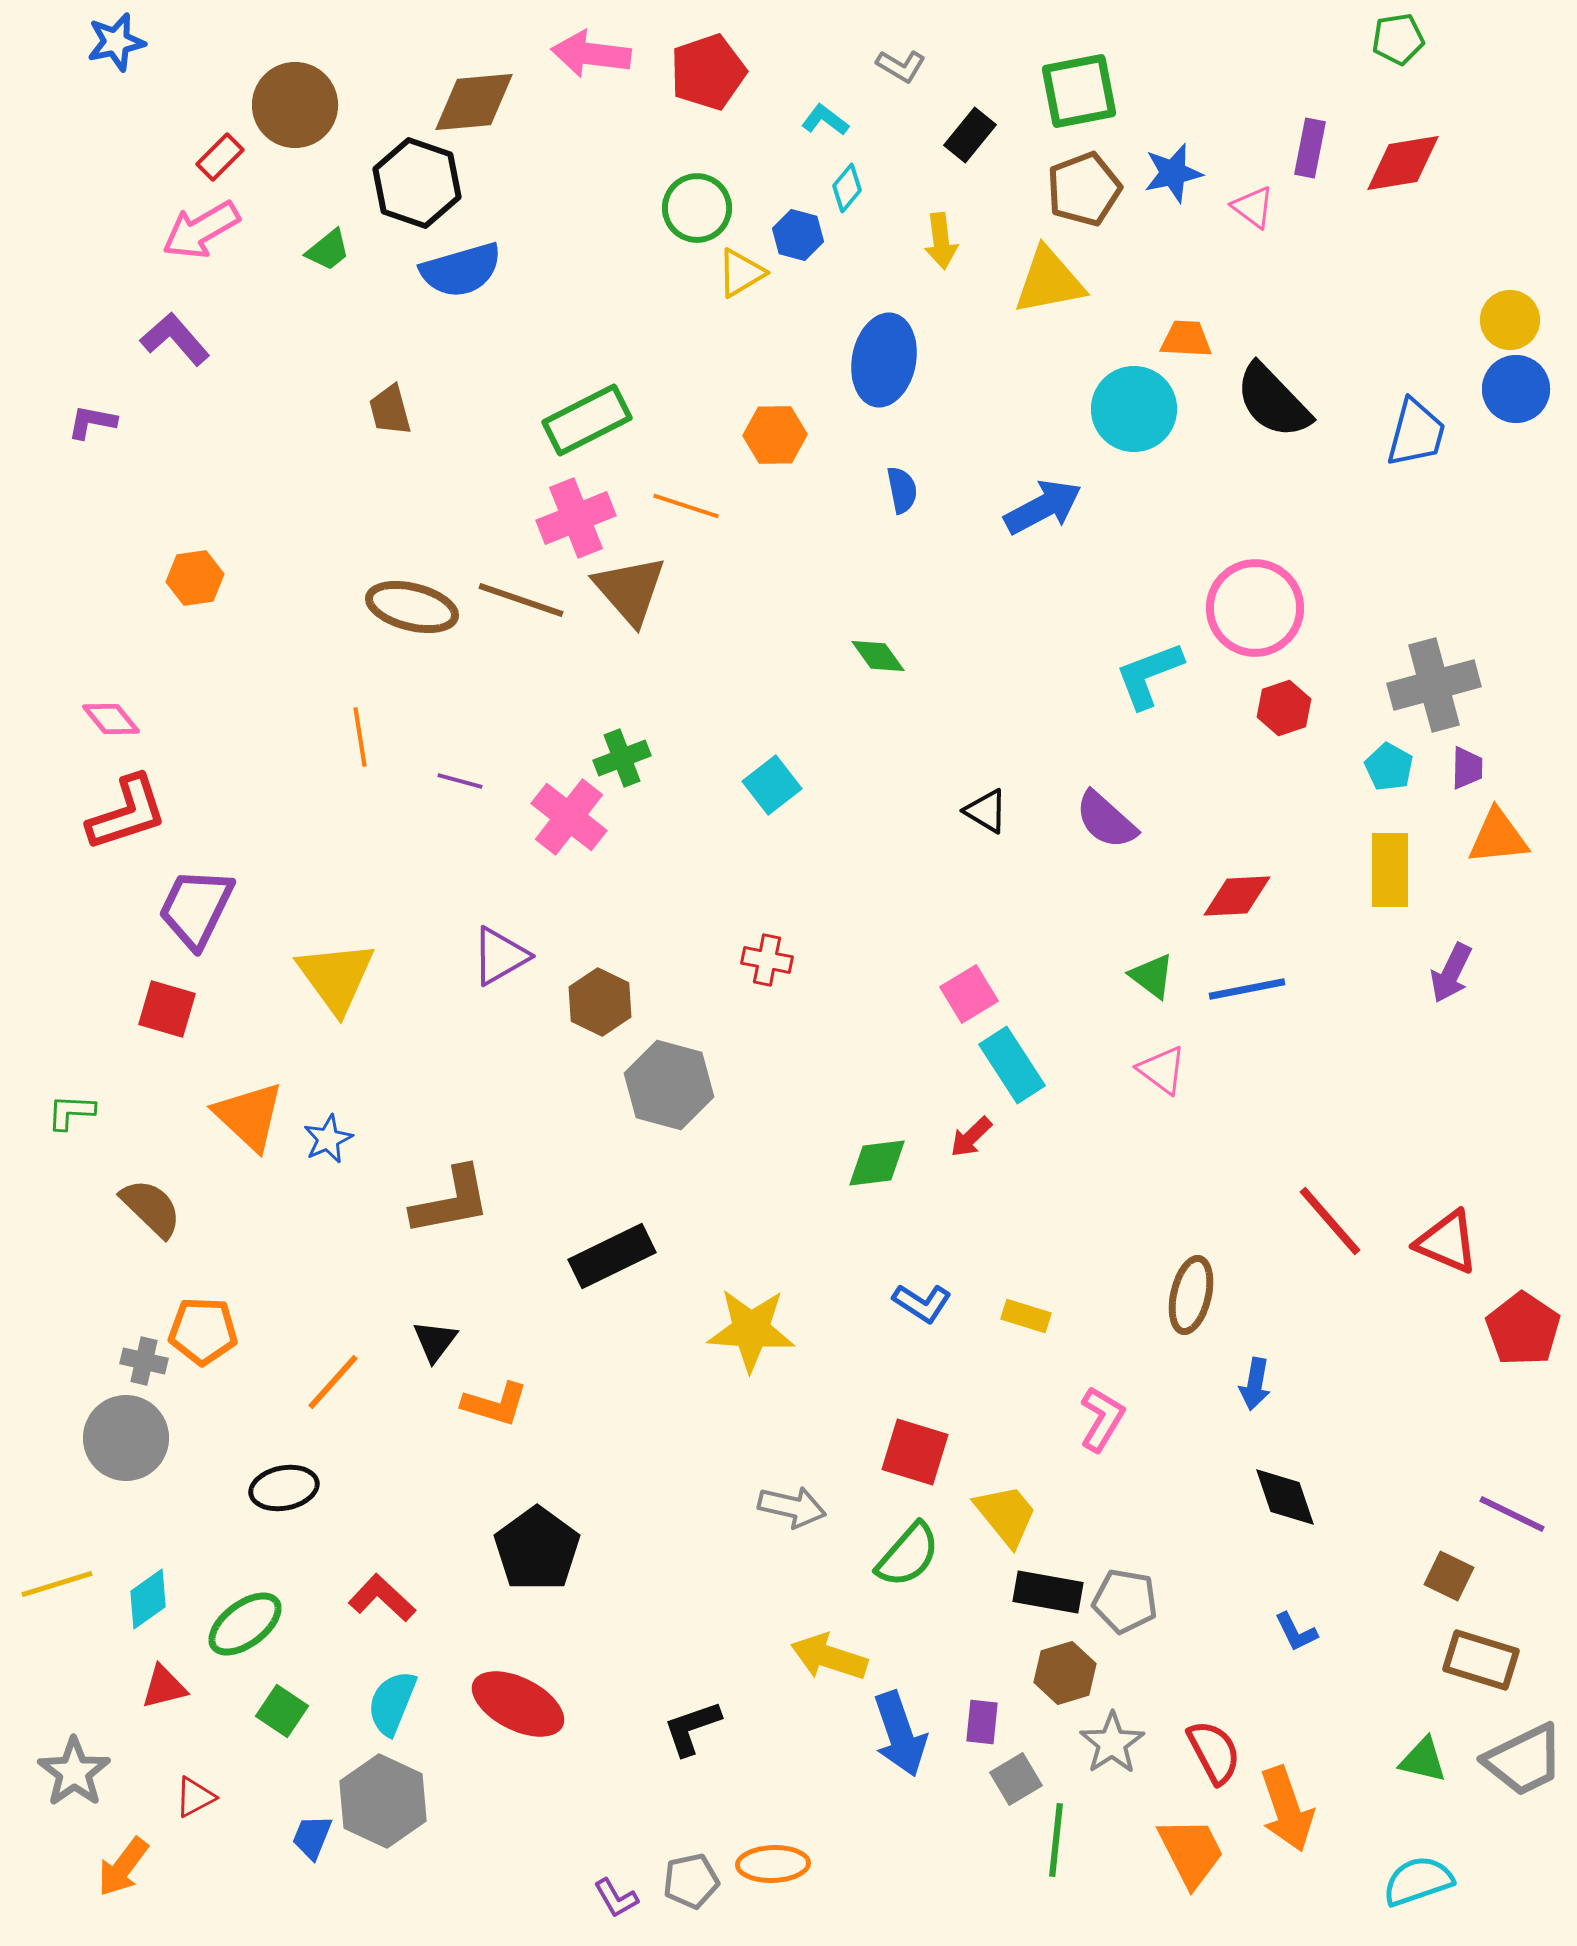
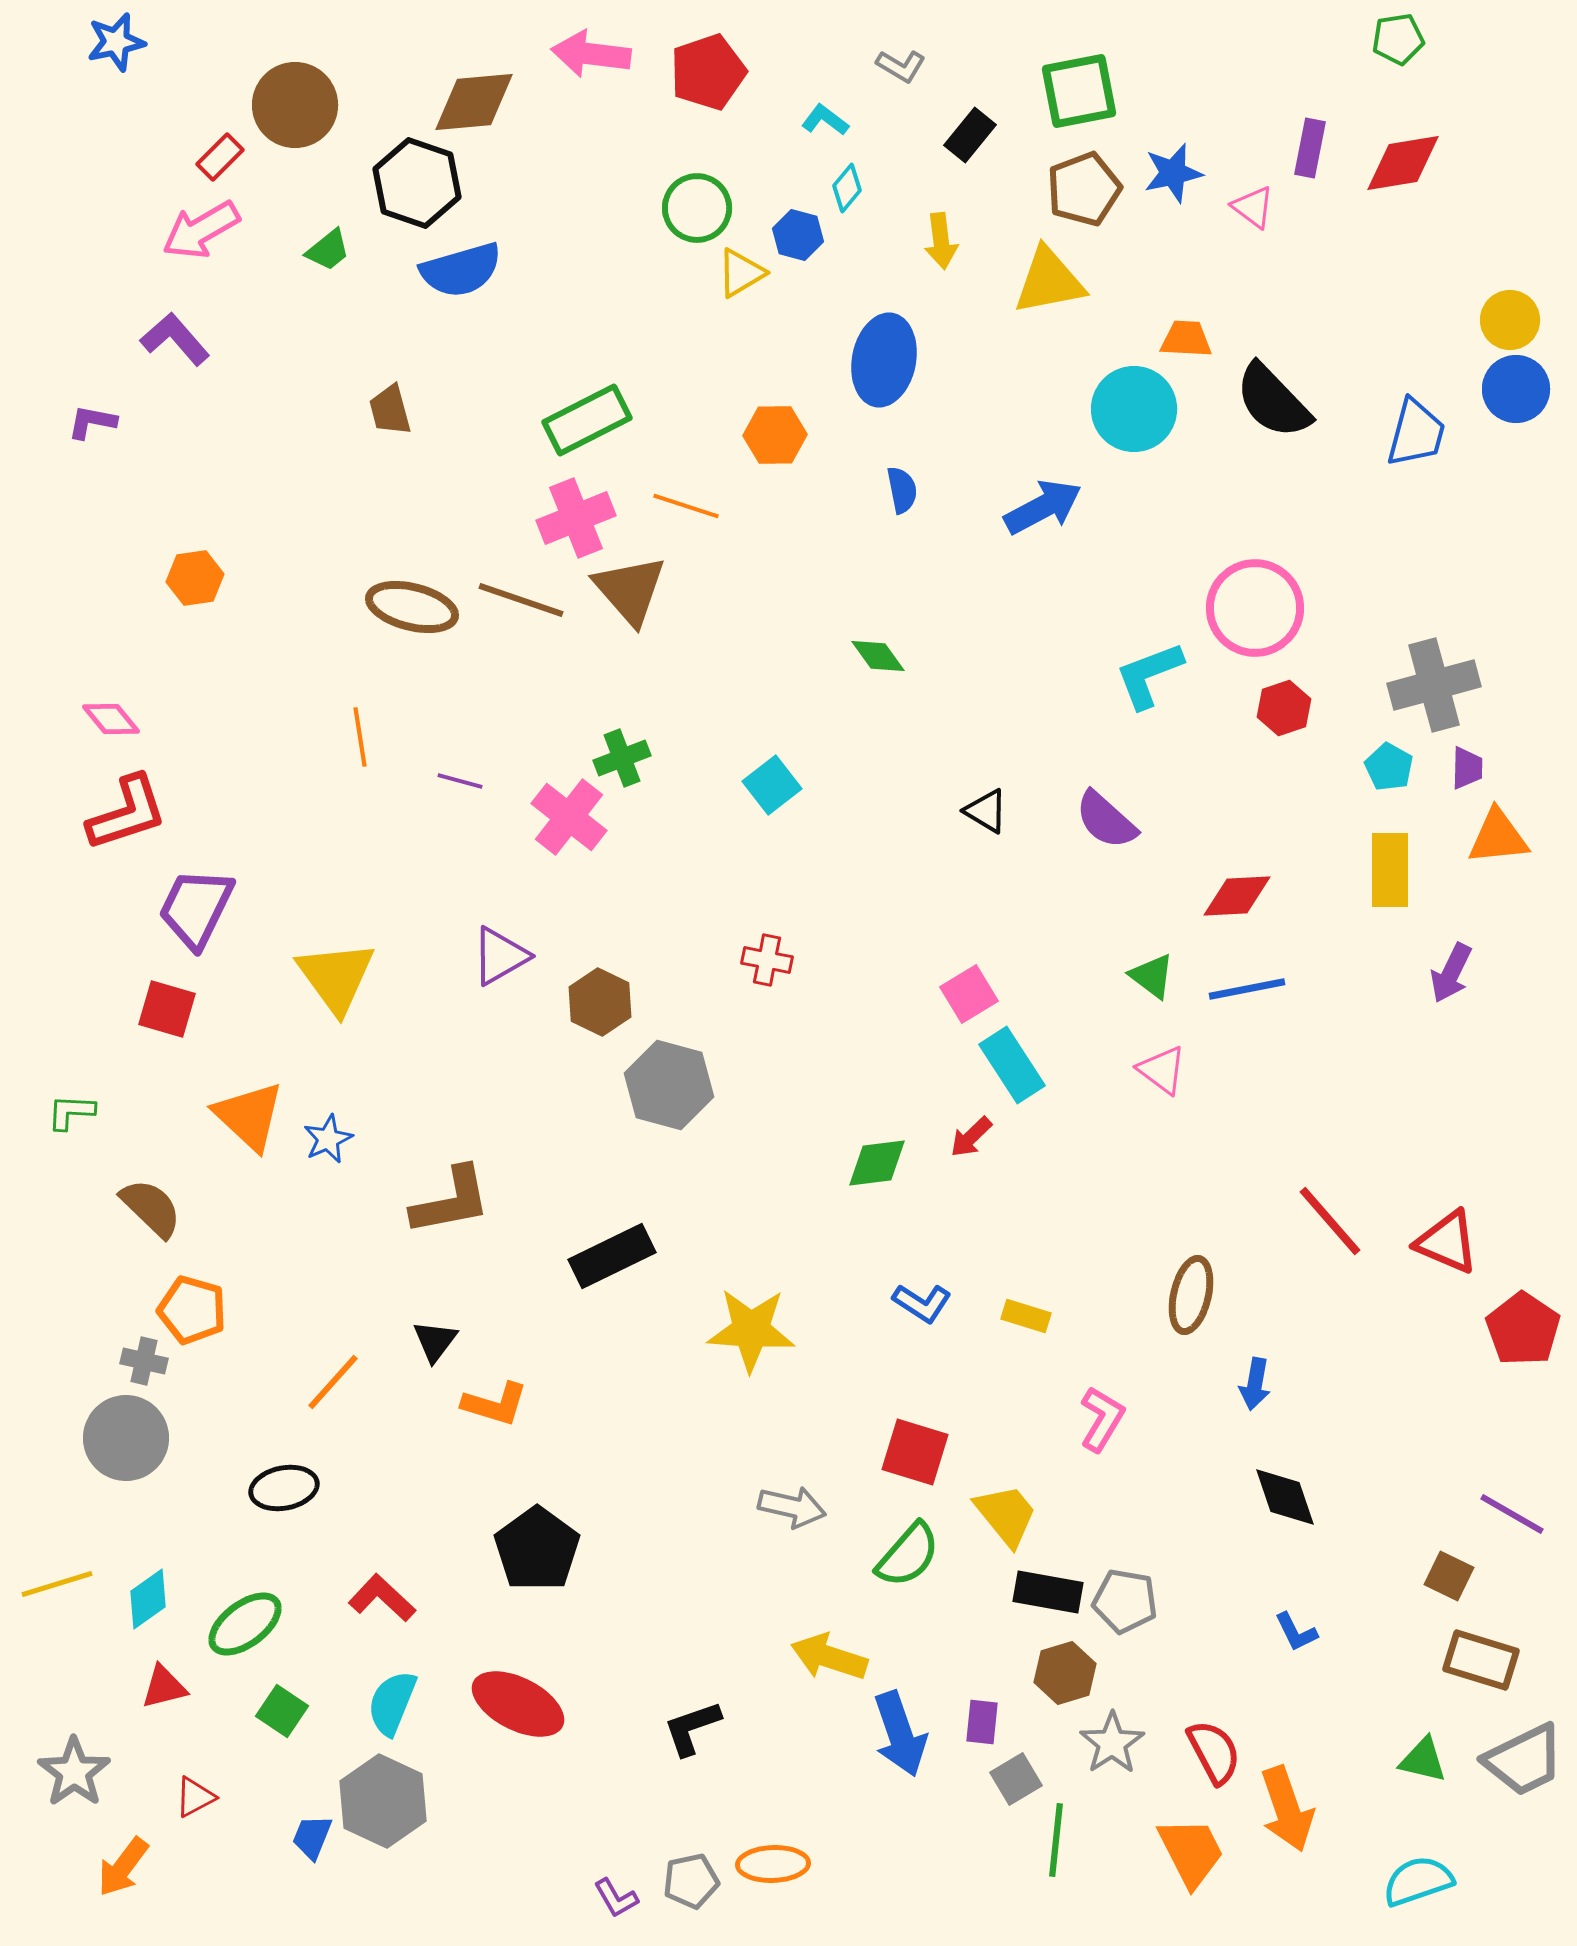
orange pentagon at (203, 1331): moved 11 px left, 21 px up; rotated 14 degrees clockwise
purple line at (1512, 1514): rotated 4 degrees clockwise
